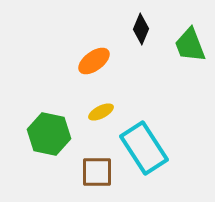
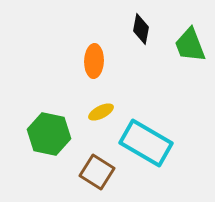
black diamond: rotated 12 degrees counterclockwise
orange ellipse: rotated 52 degrees counterclockwise
cyan rectangle: moved 2 px right, 5 px up; rotated 27 degrees counterclockwise
brown square: rotated 32 degrees clockwise
